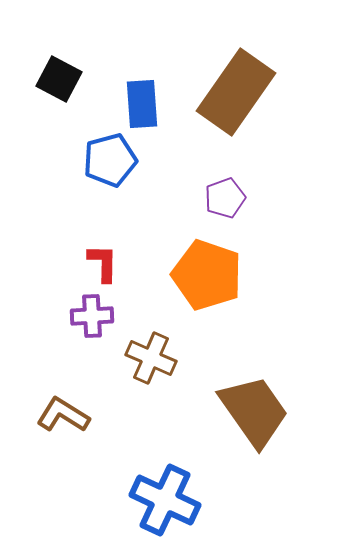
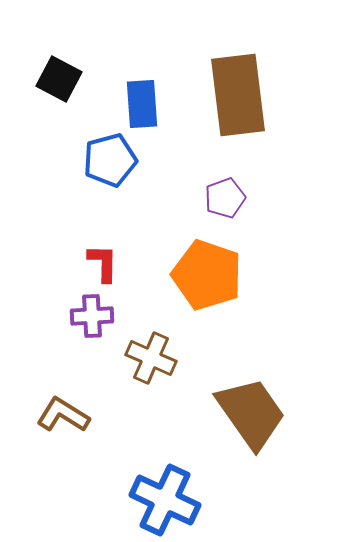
brown rectangle: moved 2 px right, 3 px down; rotated 42 degrees counterclockwise
brown trapezoid: moved 3 px left, 2 px down
